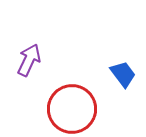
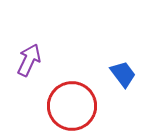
red circle: moved 3 px up
